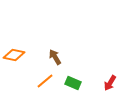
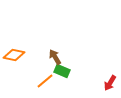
green rectangle: moved 11 px left, 12 px up
